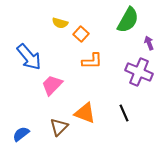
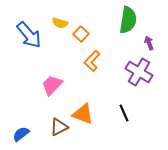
green semicircle: rotated 20 degrees counterclockwise
blue arrow: moved 22 px up
orange L-shape: rotated 135 degrees clockwise
purple cross: rotated 8 degrees clockwise
orange triangle: moved 2 px left, 1 px down
brown triangle: rotated 18 degrees clockwise
